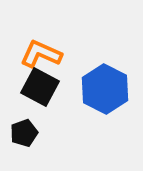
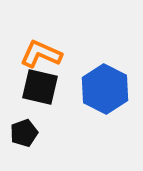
black square: rotated 15 degrees counterclockwise
